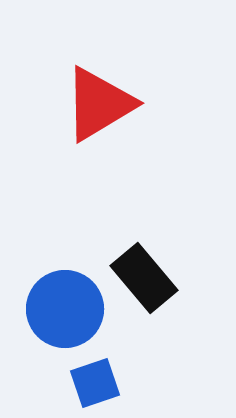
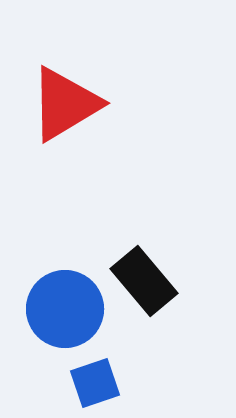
red triangle: moved 34 px left
black rectangle: moved 3 px down
